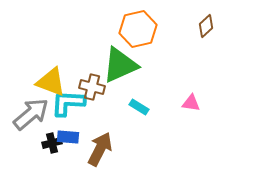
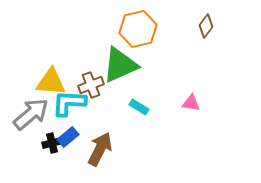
brown diamond: rotated 10 degrees counterclockwise
yellow triangle: rotated 16 degrees counterclockwise
brown cross: moved 1 px left, 2 px up; rotated 35 degrees counterclockwise
cyan L-shape: moved 1 px right
blue rectangle: rotated 45 degrees counterclockwise
